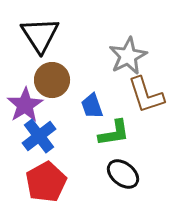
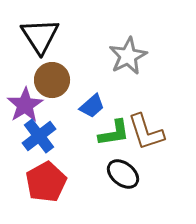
black triangle: moved 1 px down
brown L-shape: moved 37 px down
blue trapezoid: rotated 112 degrees counterclockwise
